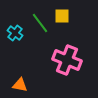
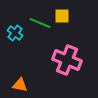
green line: rotated 30 degrees counterclockwise
